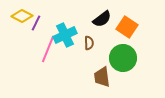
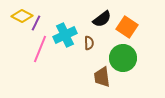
pink line: moved 8 px left
